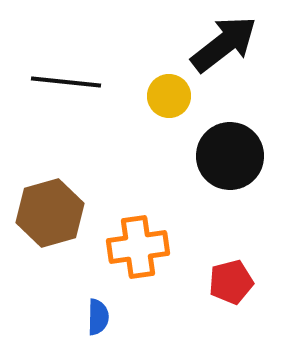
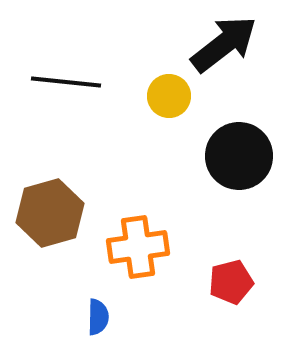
black circle: moved 9 px right
